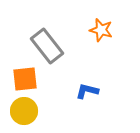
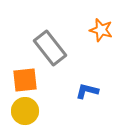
gray rectangle: moved 3 px right, 2 px down
orange square: moved 1 px down
yellow circle: moved 1 px right
